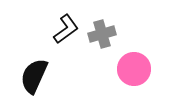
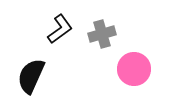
black L-shape: moved 6 px left
black semicircle: moved 3 px left
